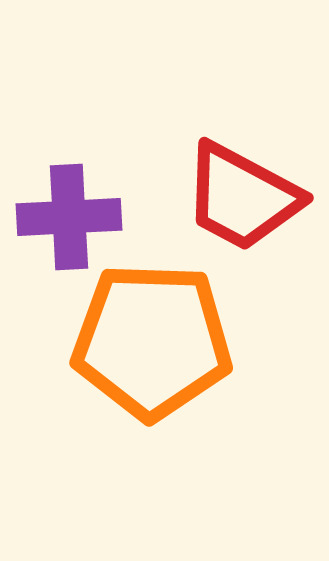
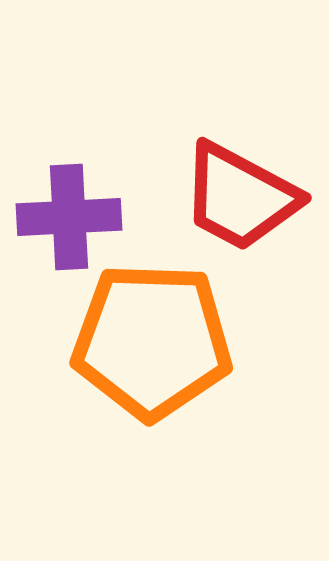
red trapezoid: moved 2 px left
